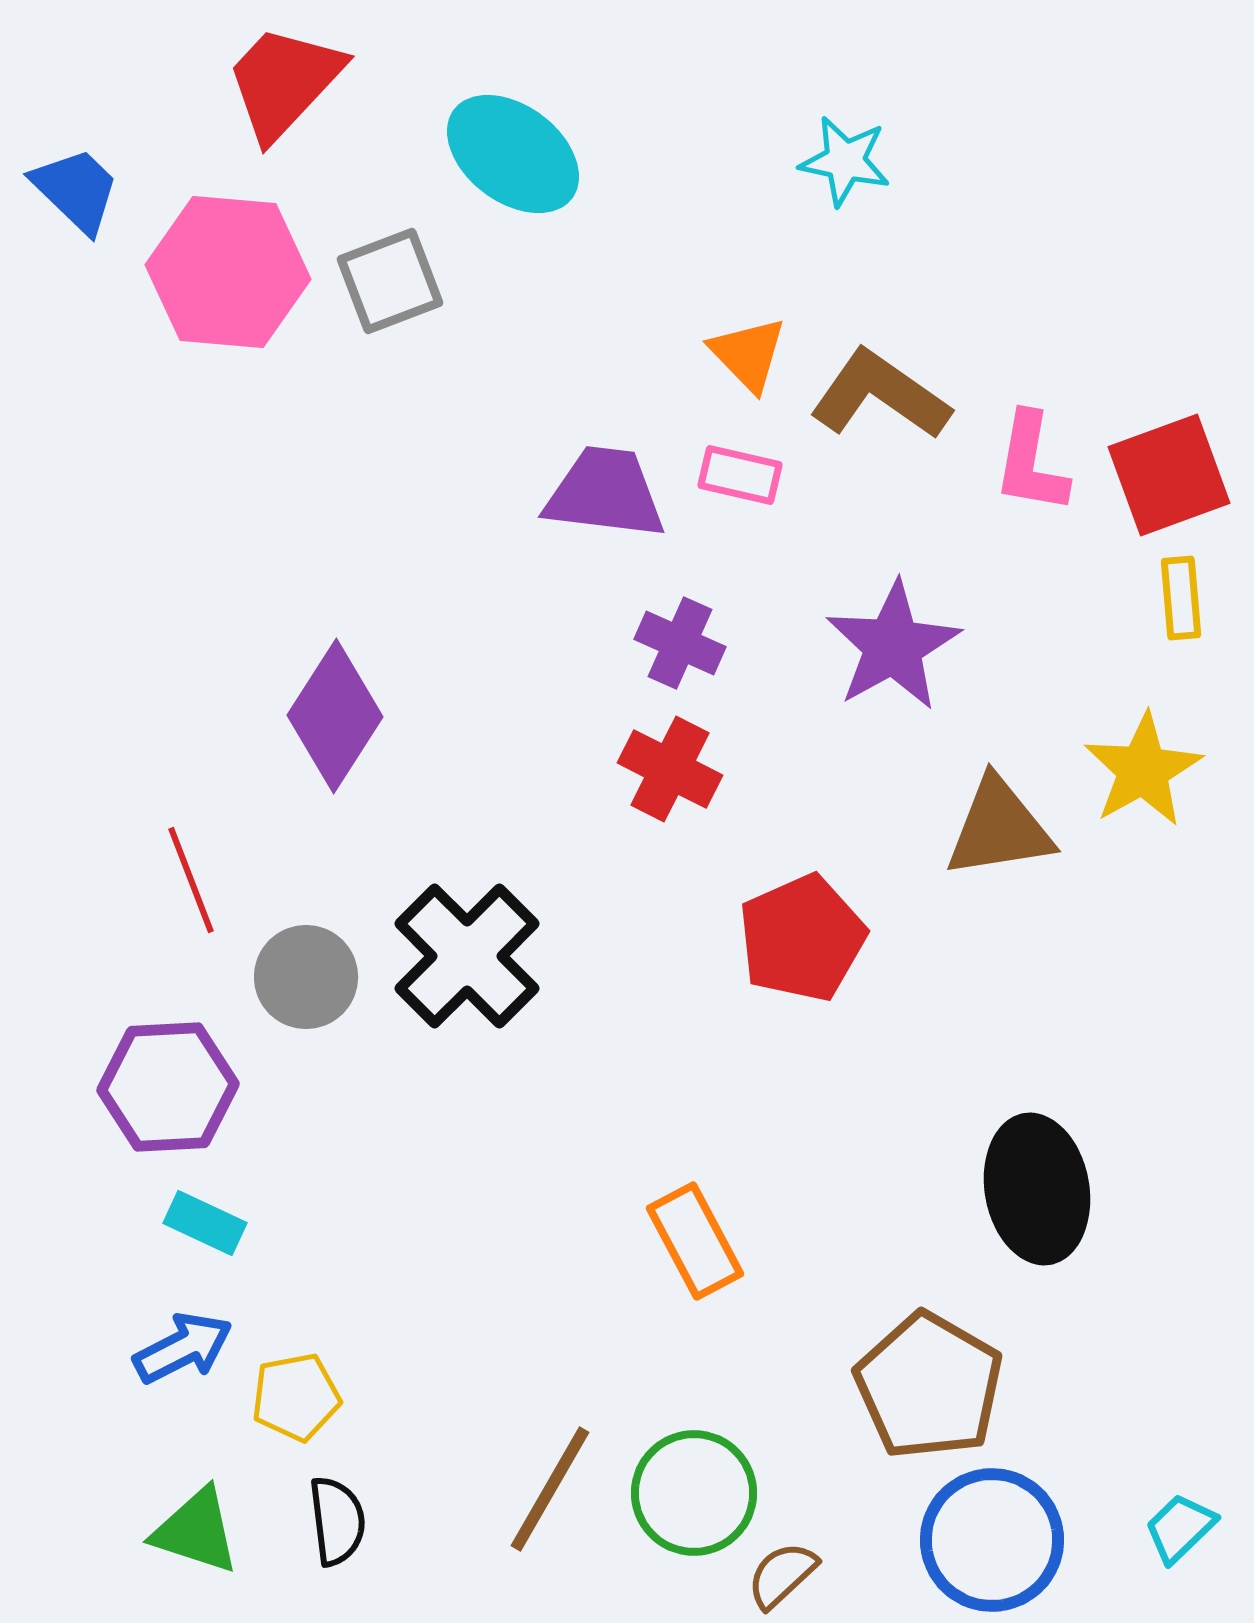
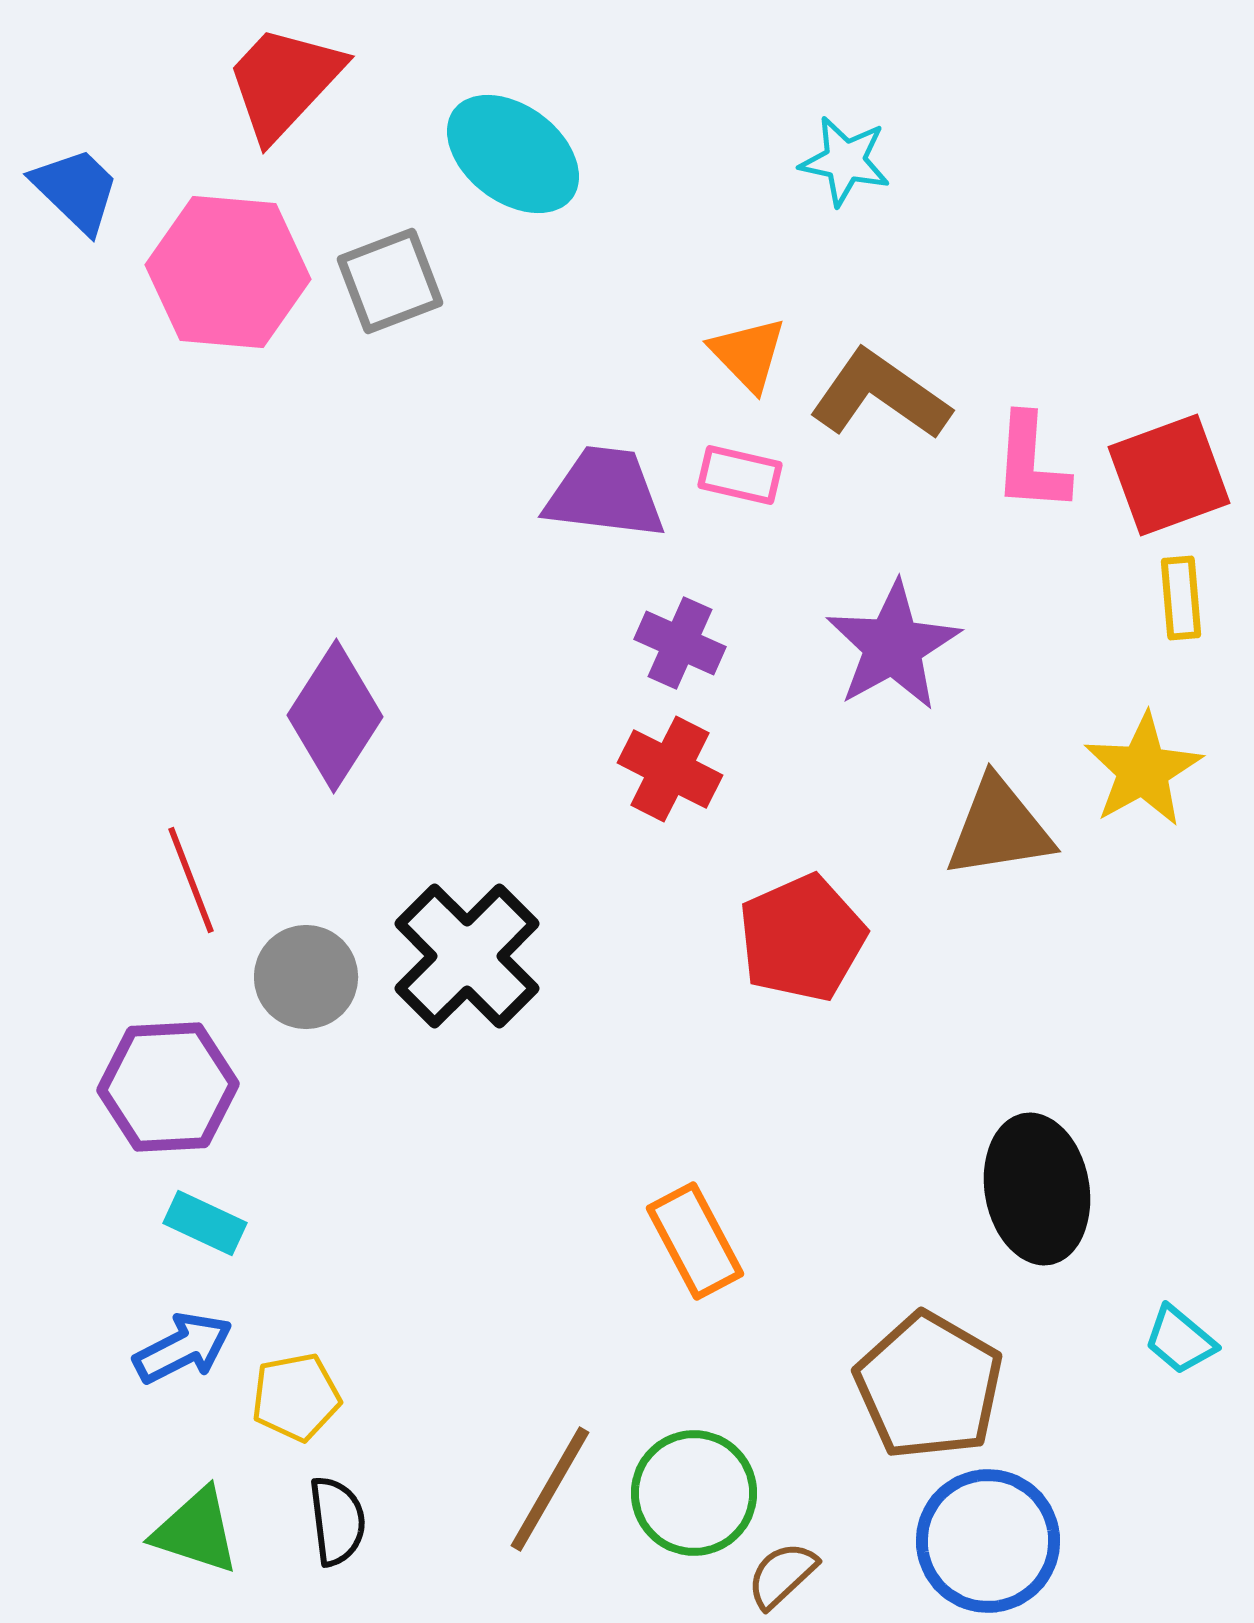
pink L-shape: rotated 6 degrees counterclockwise
cyan trapezoid: moved 188 px up; rotated 96 degrees counterclockwise
blue circle: moved 4 px left, 1 px down
